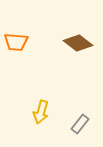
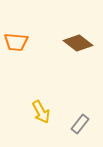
yellow arrow: rotated 45 degrees counterclockwise
